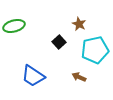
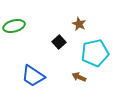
cyan pentagon: moved 3 px down
